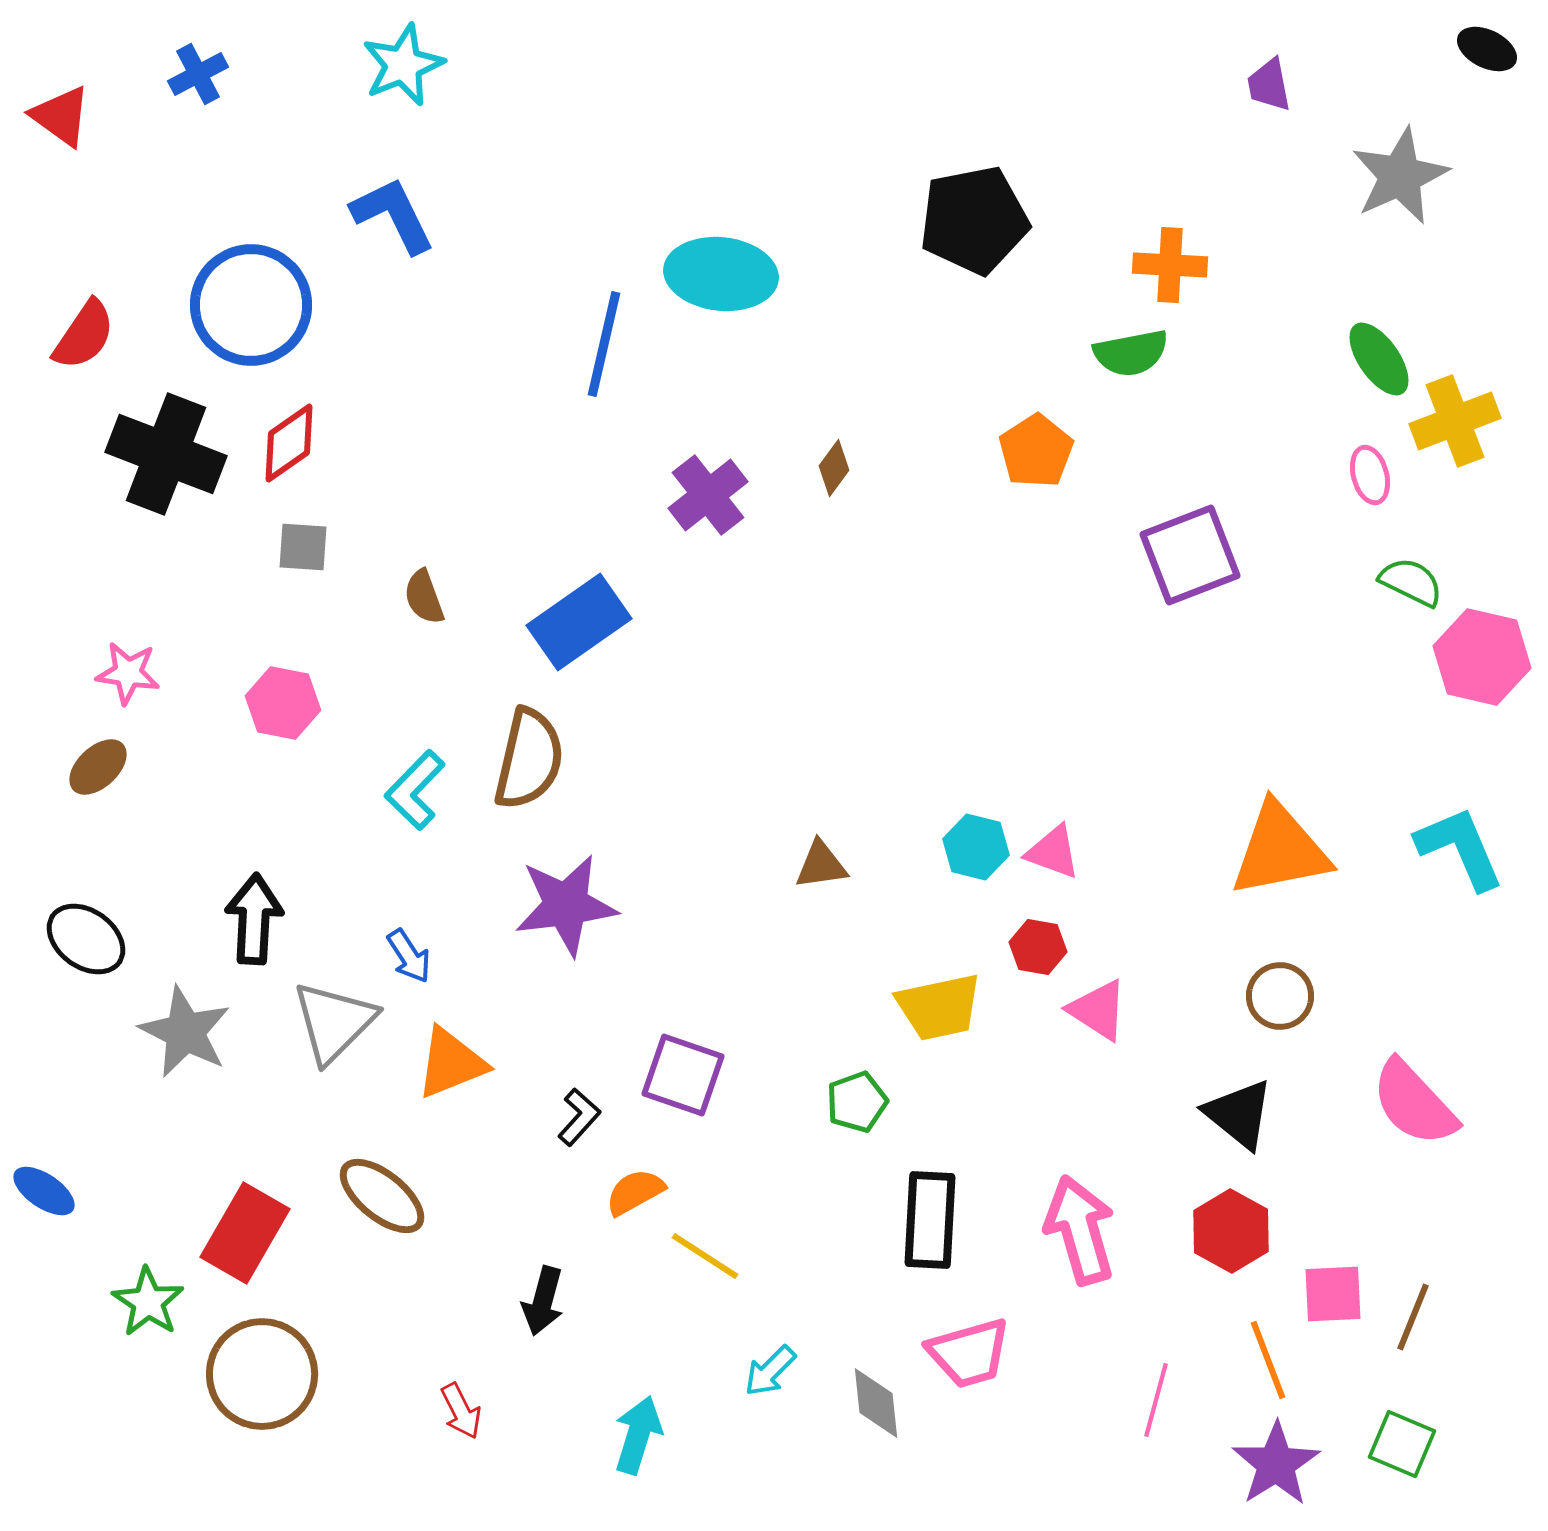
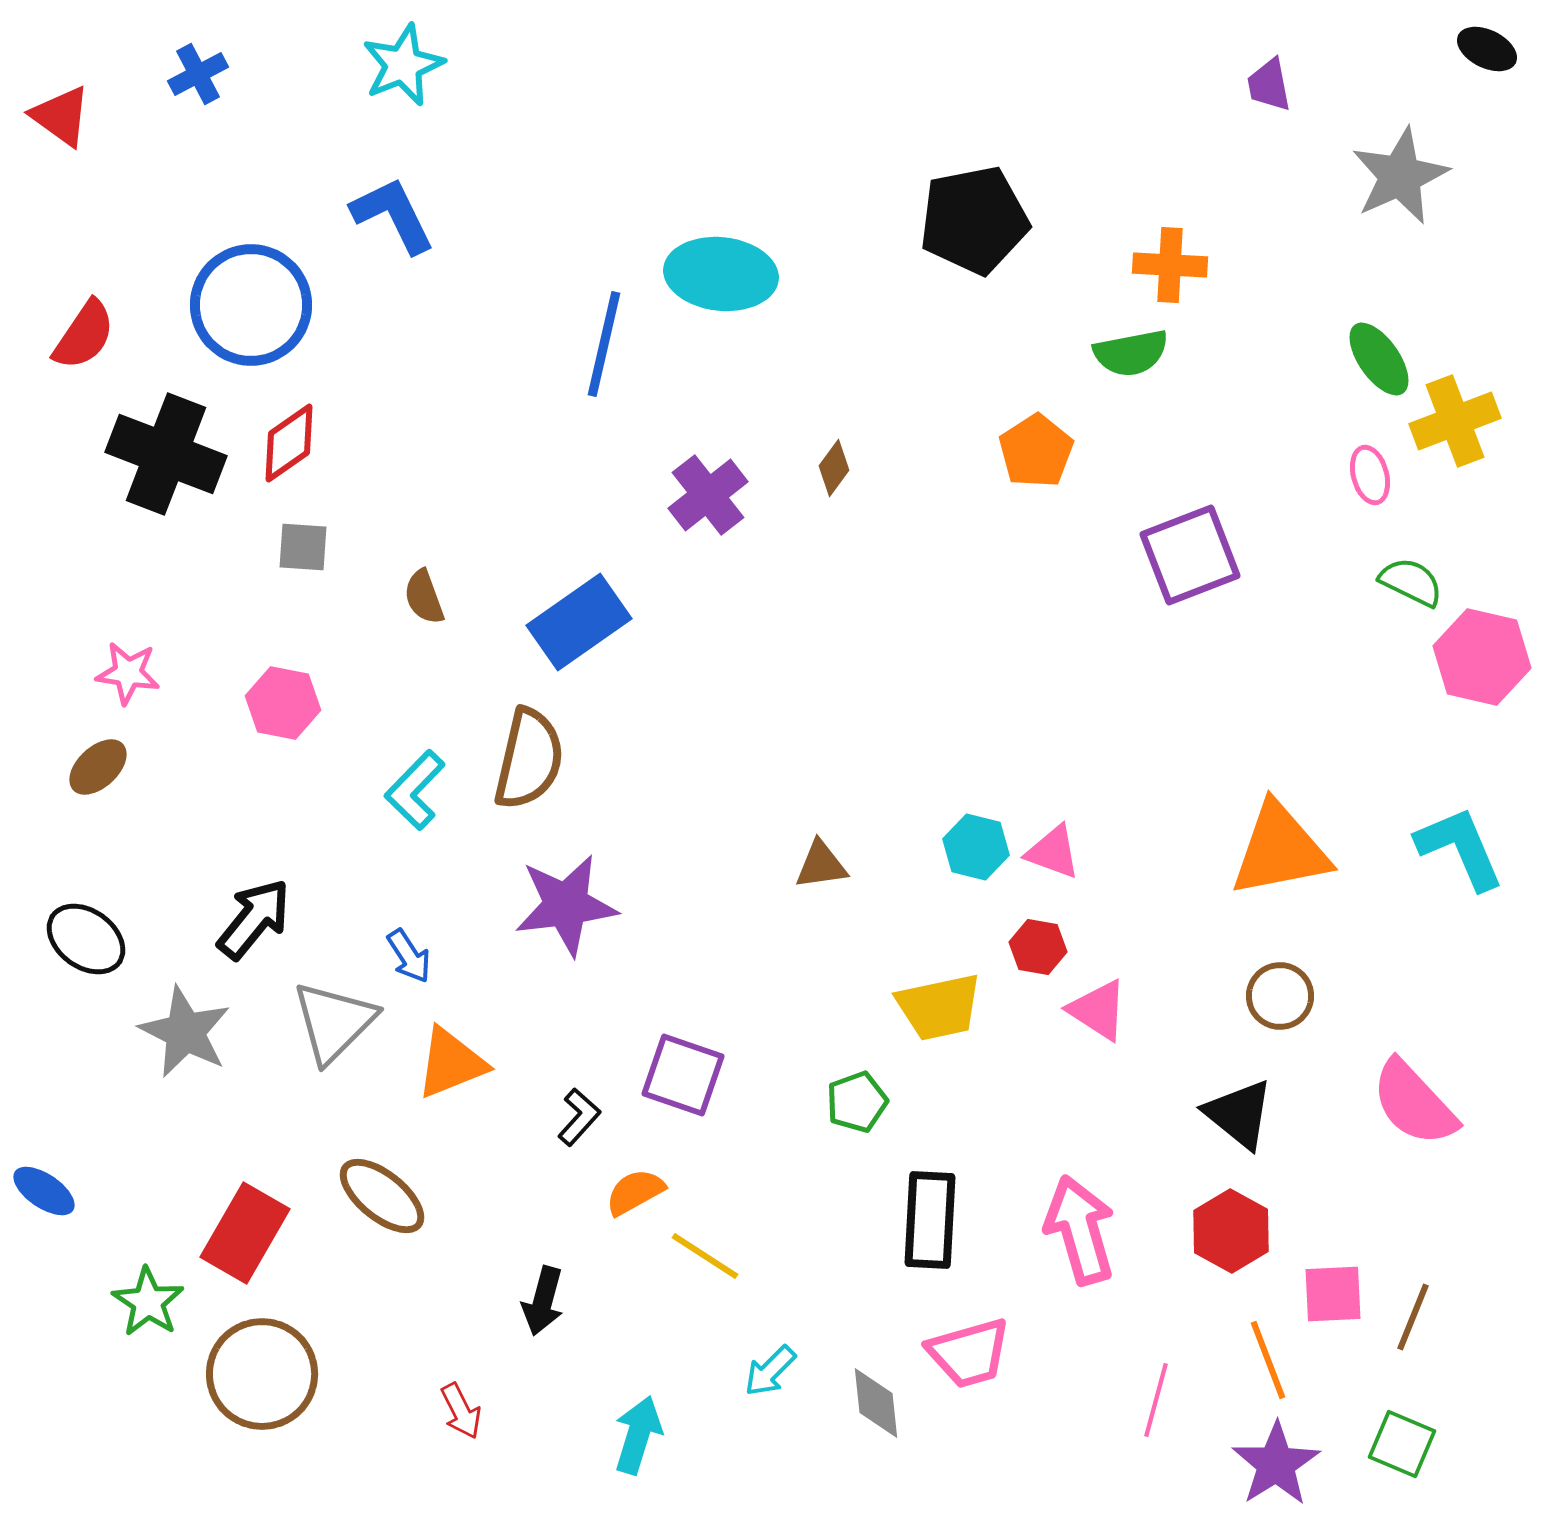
black arrow at (254, 919): rotated 36 degrees clockwise
